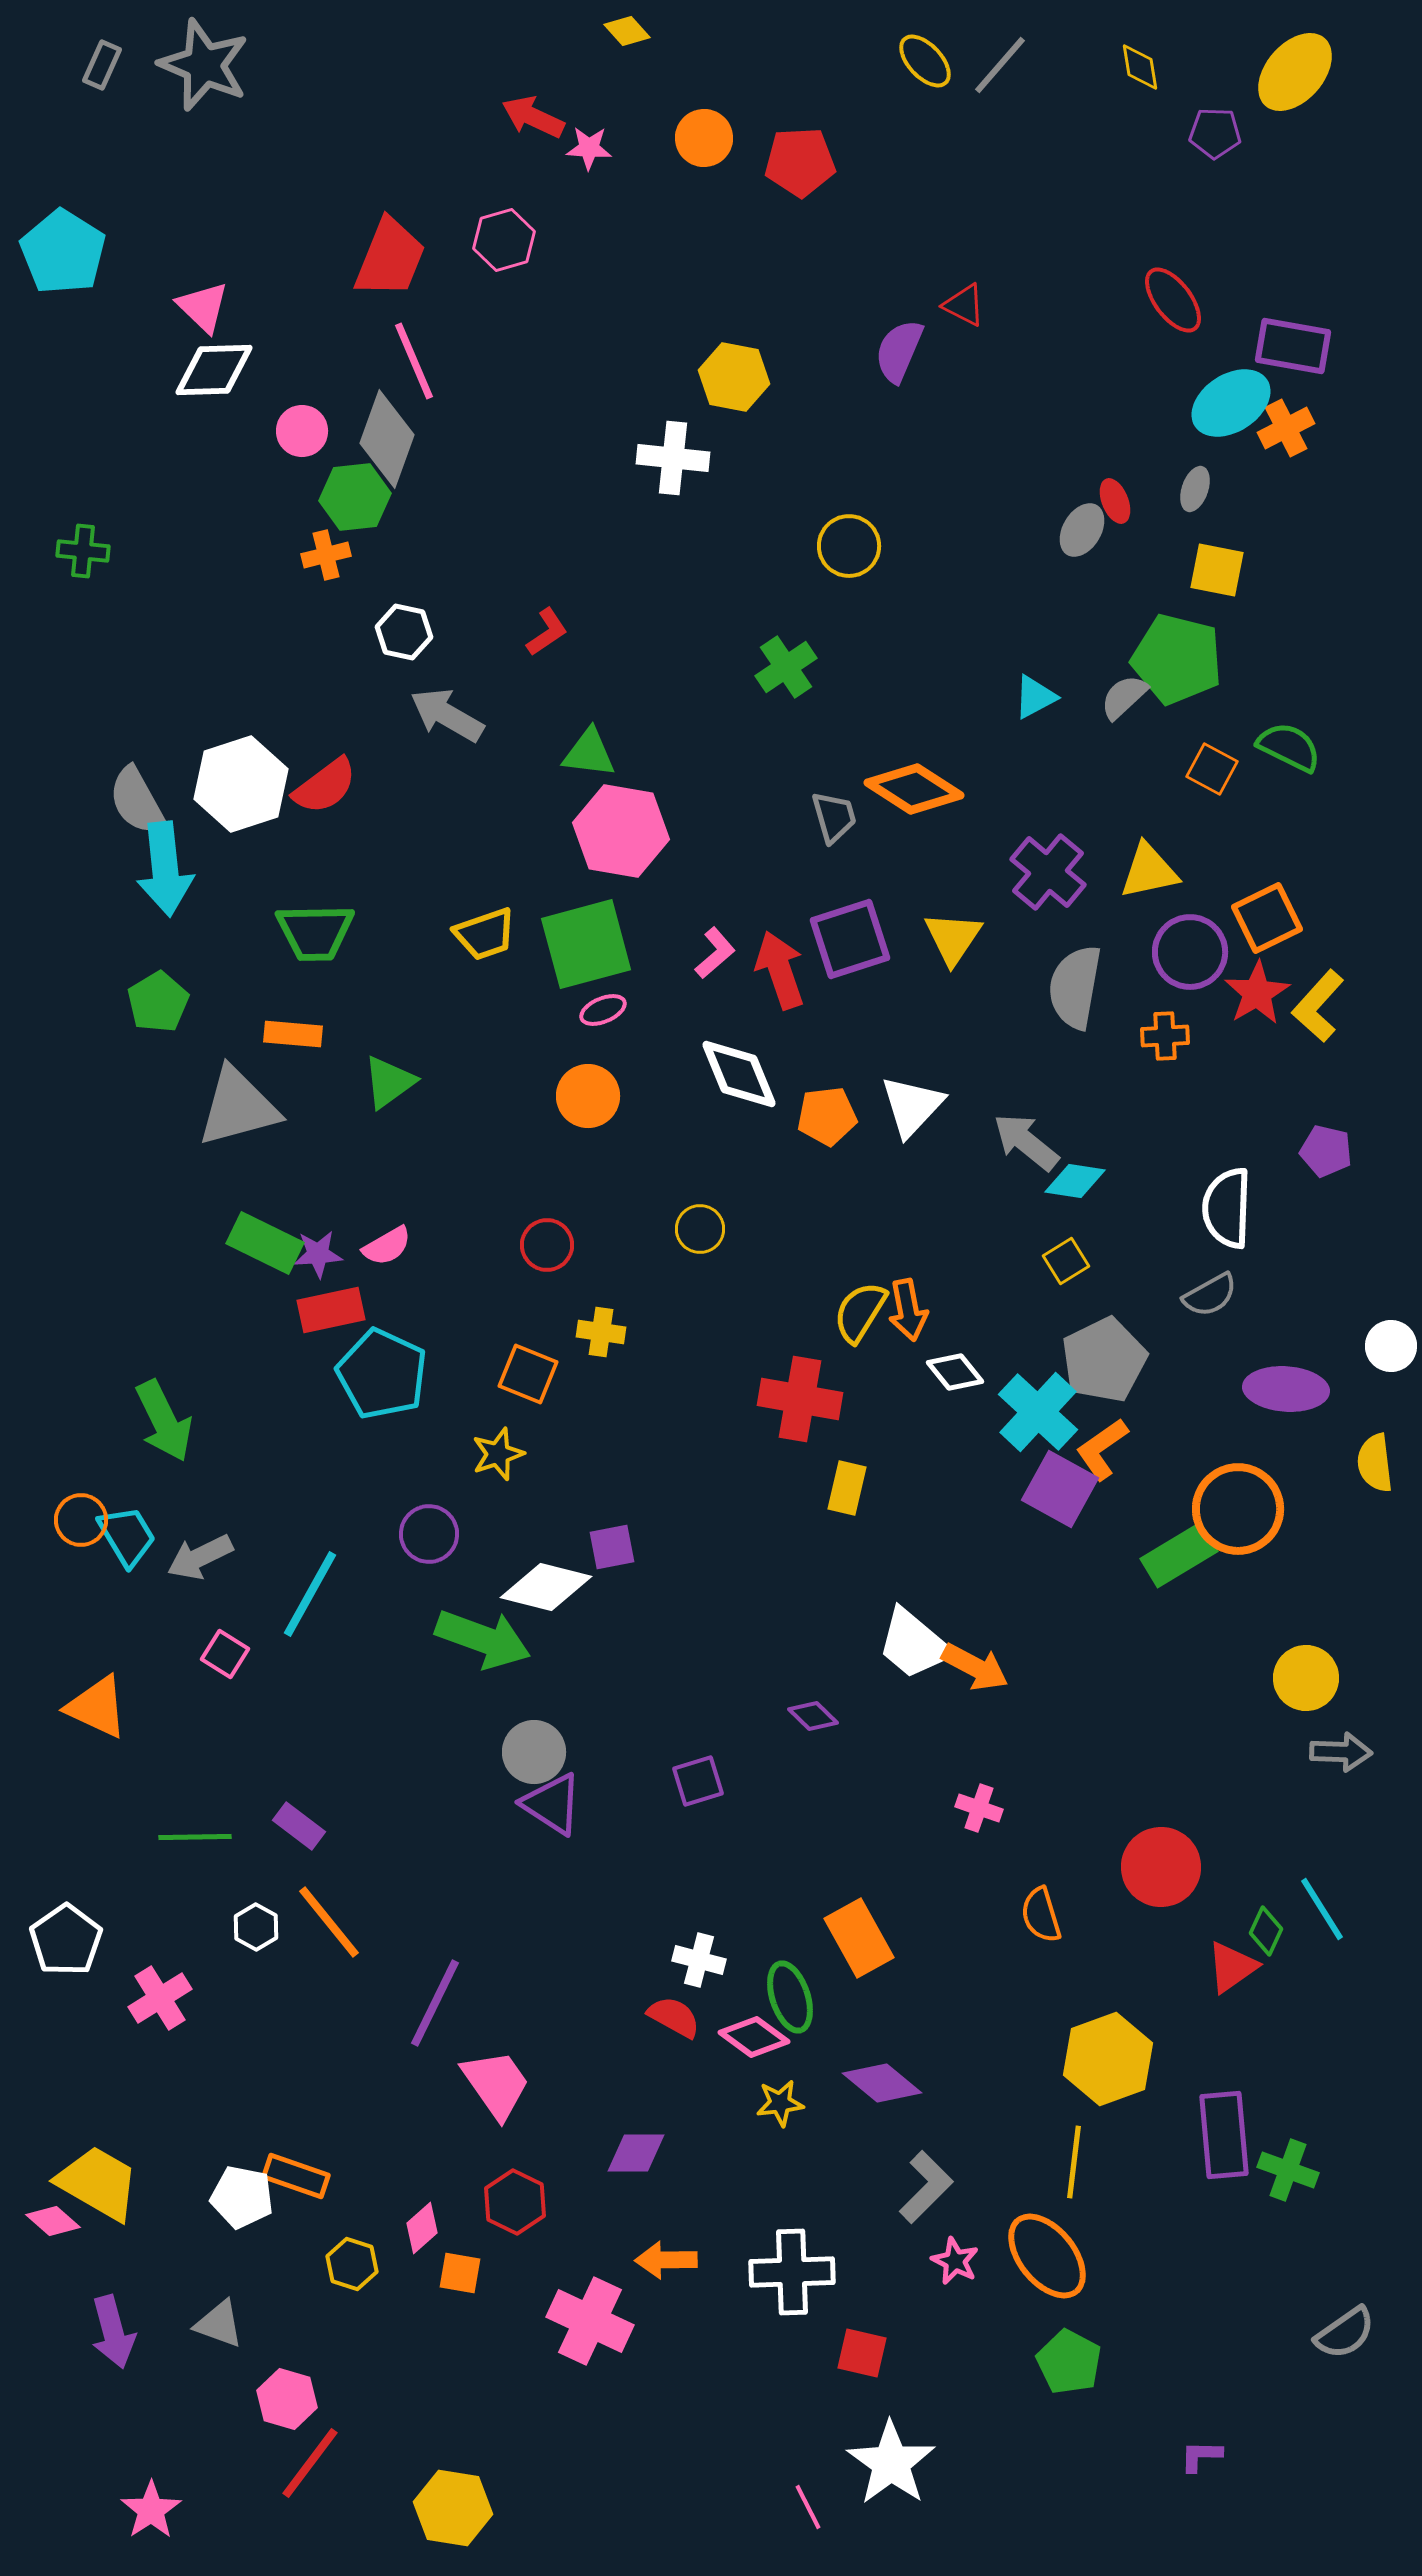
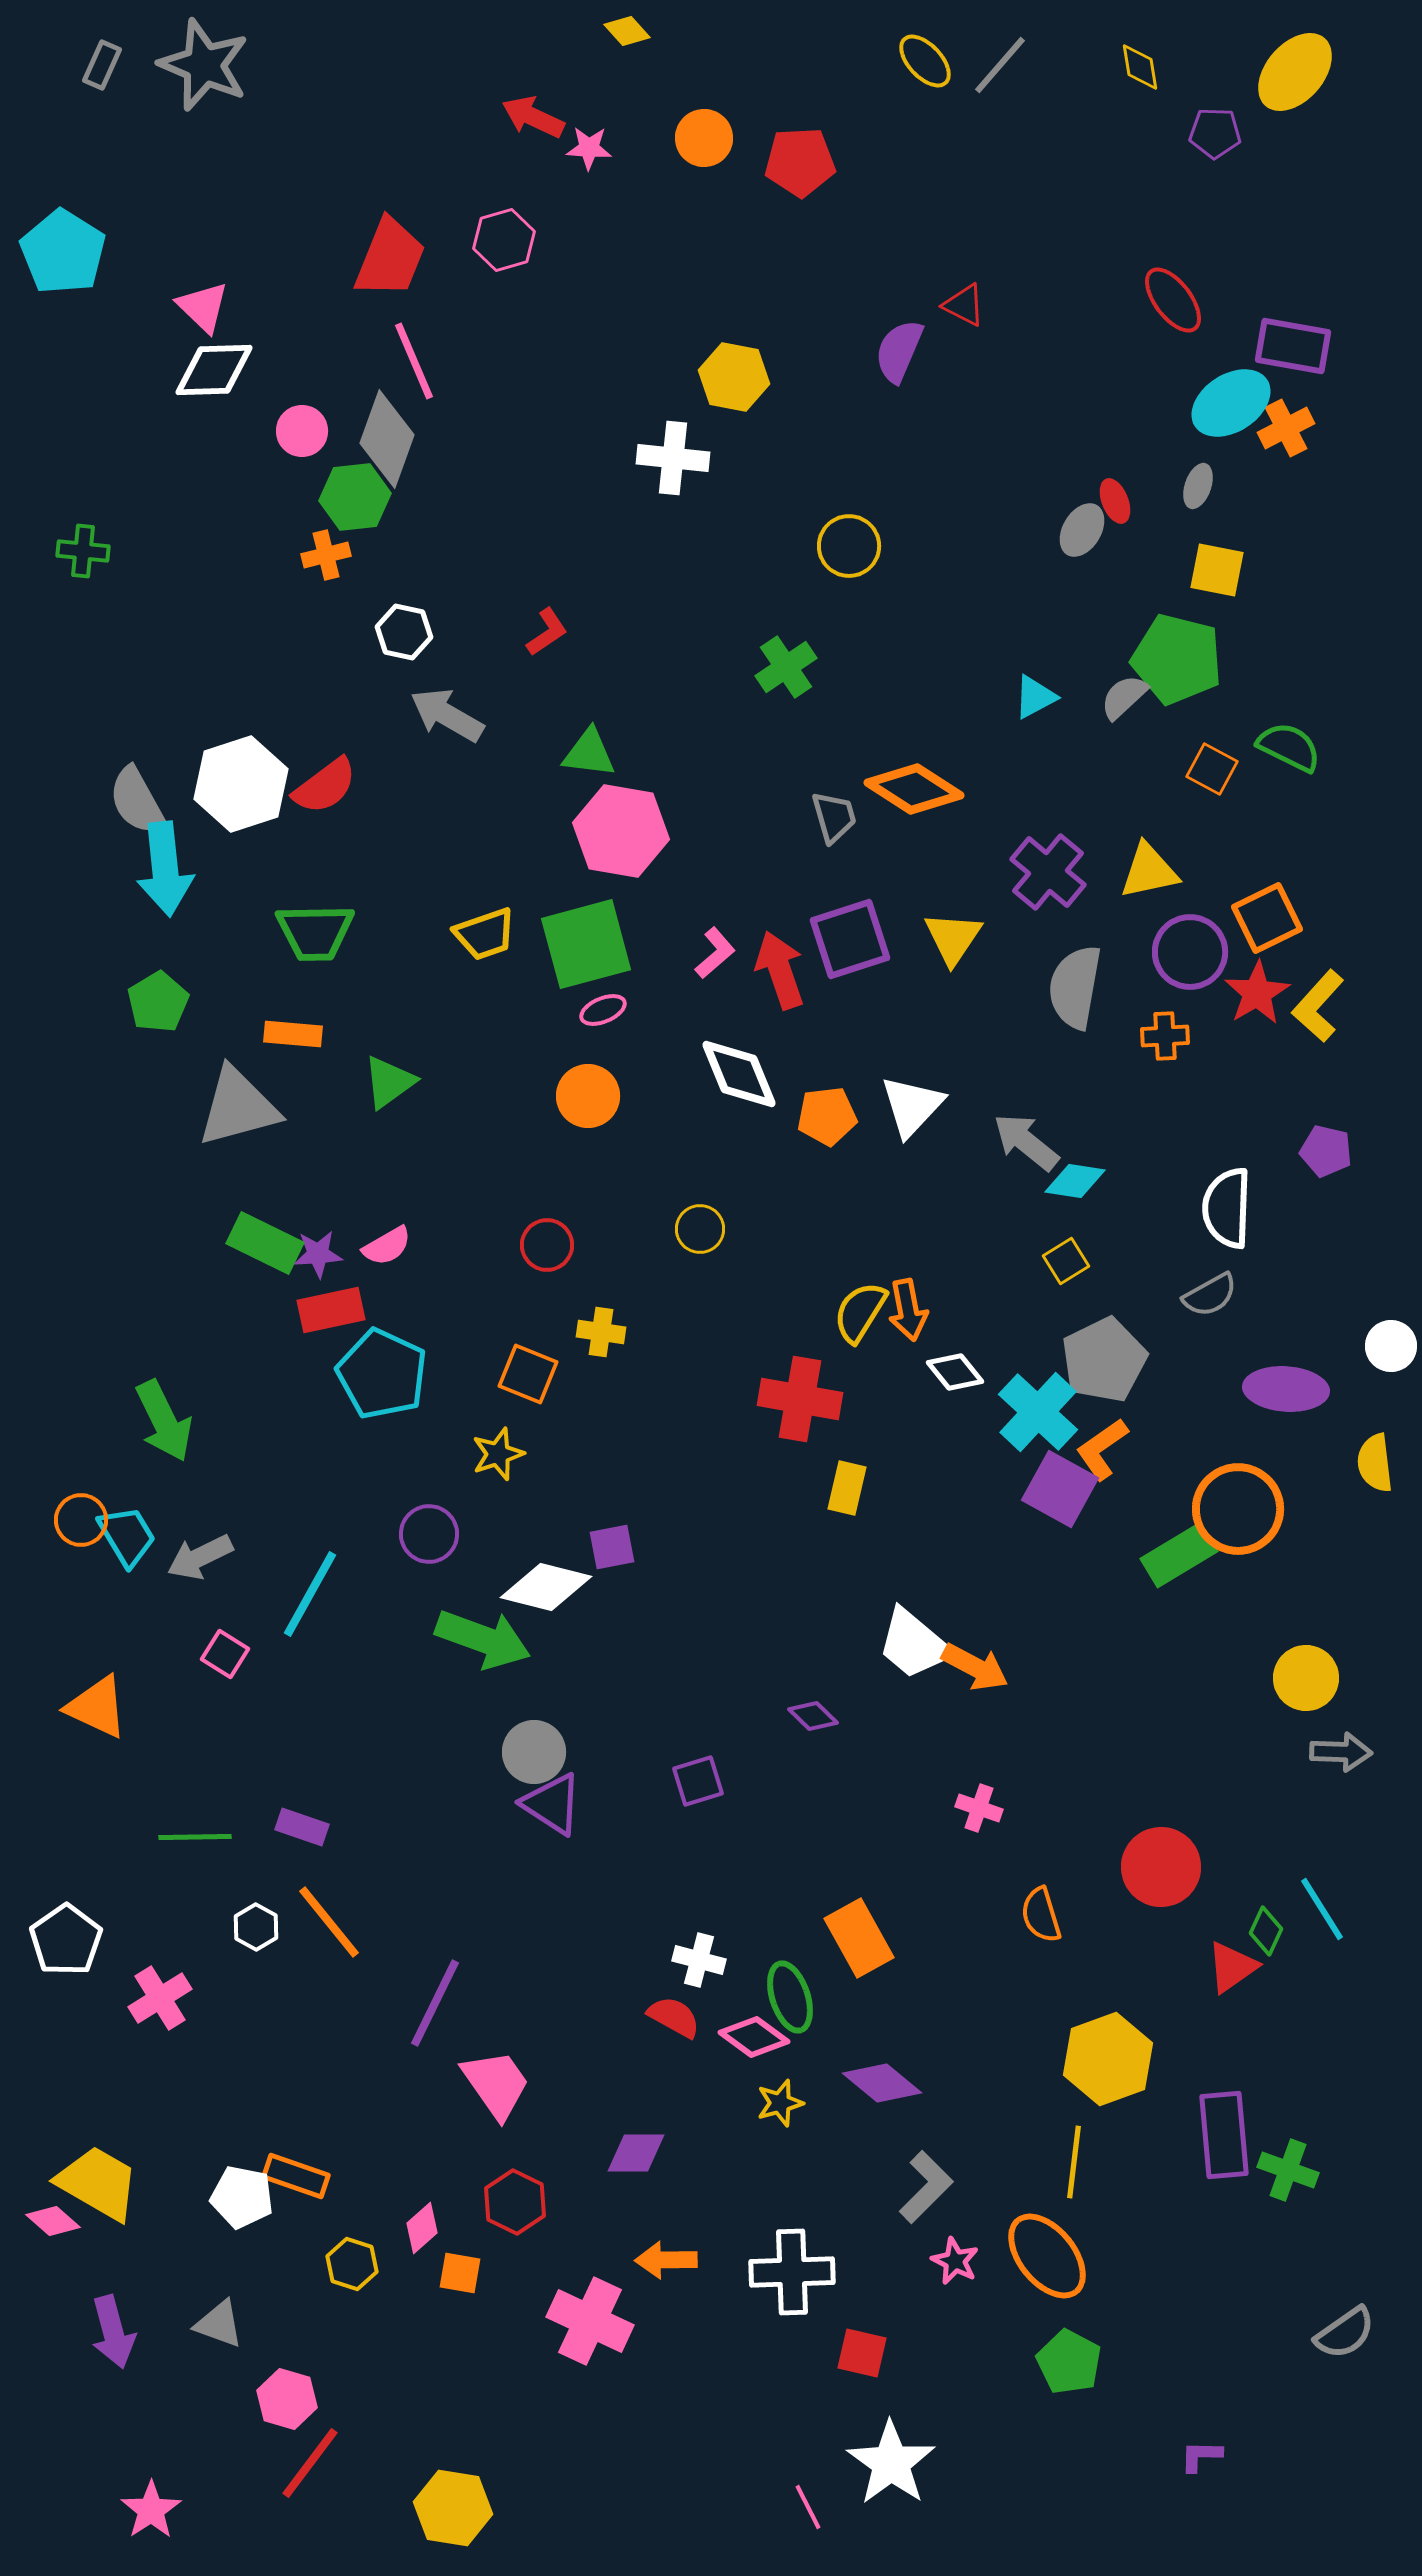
gray ellipse at (1195, 489): moved 3 px right, 3 px up
purple rectangle at (299, 1826): moved 3 px right, 1 px down; rotated 18 degrees counterclockwise
yellow star at (780, 2103): rotated 9 degrees counterclockwise
